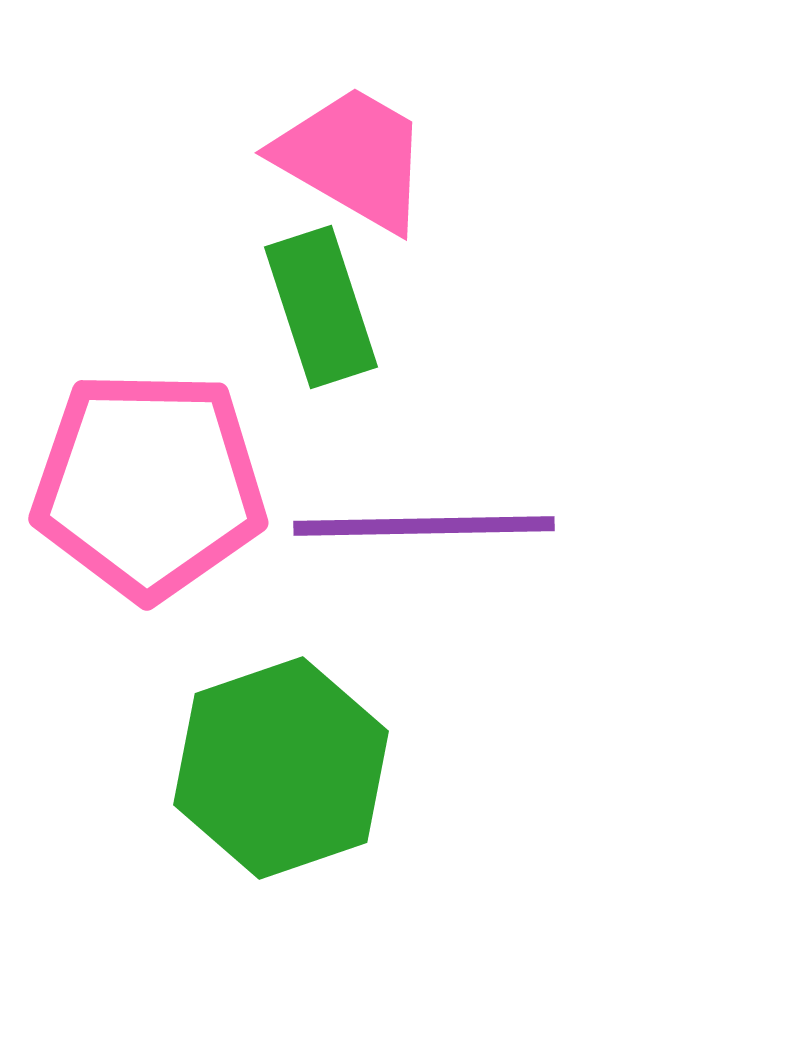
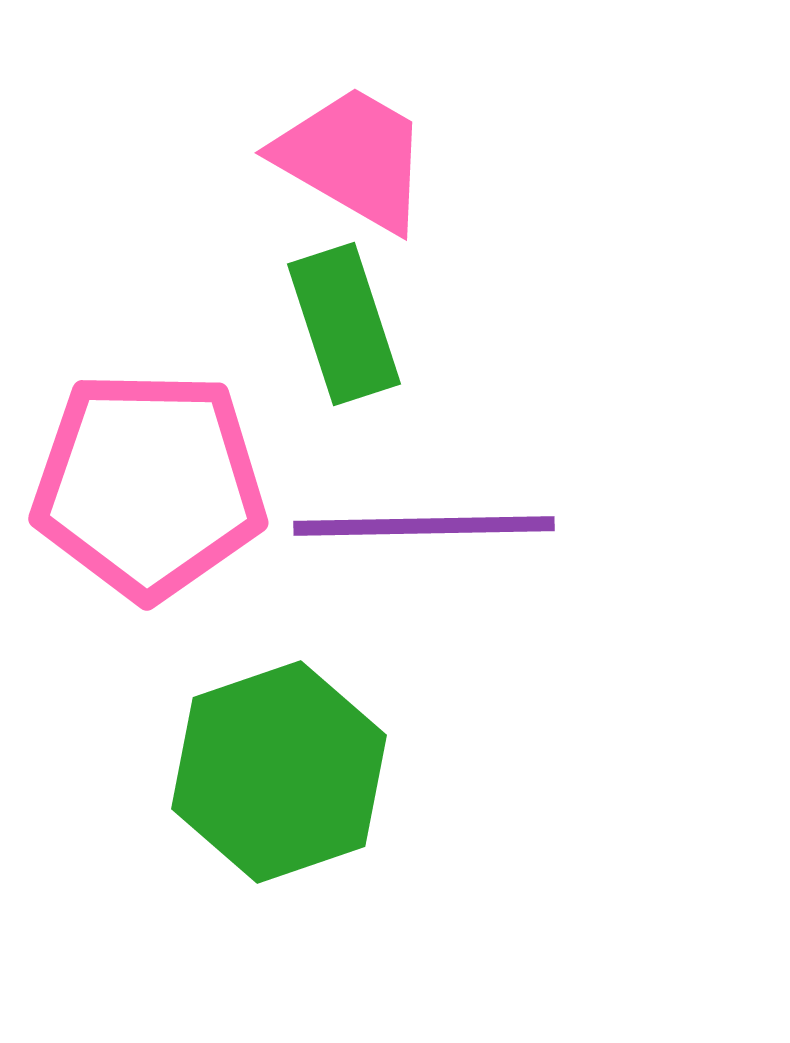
green rectangle: moved 23 px right, 17 px down
green hexagon: moved 2 px left, 4 px down
